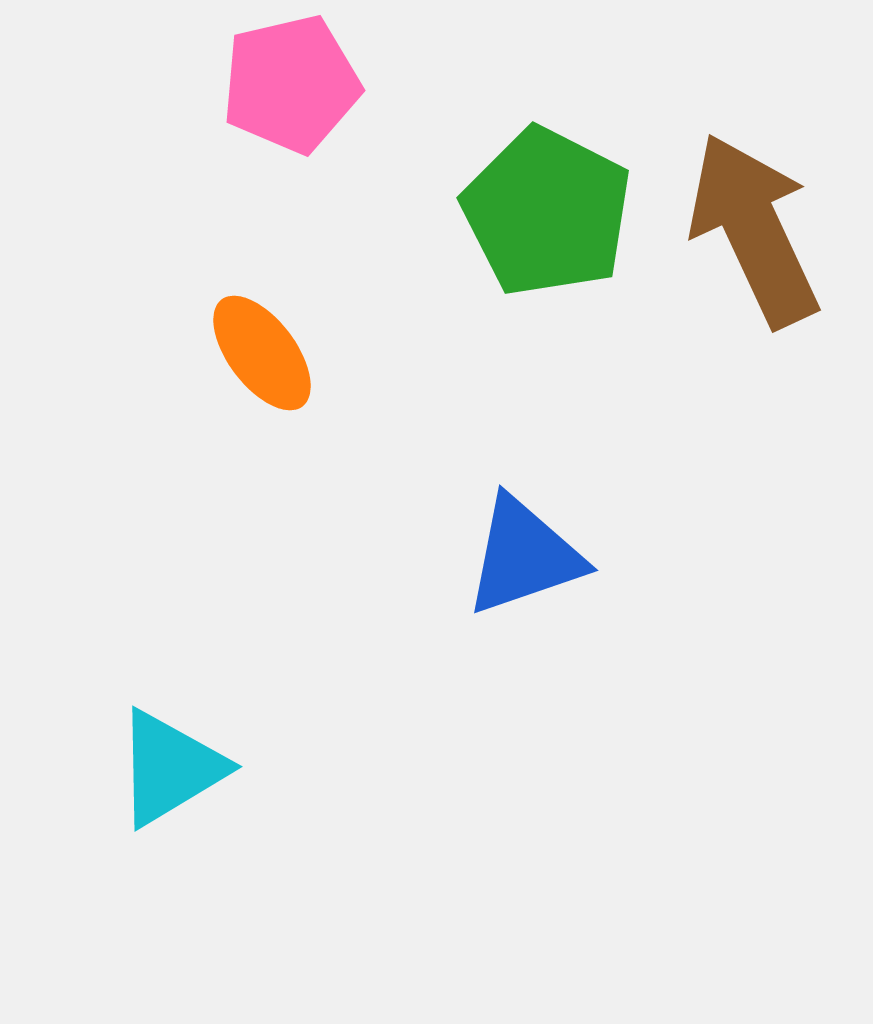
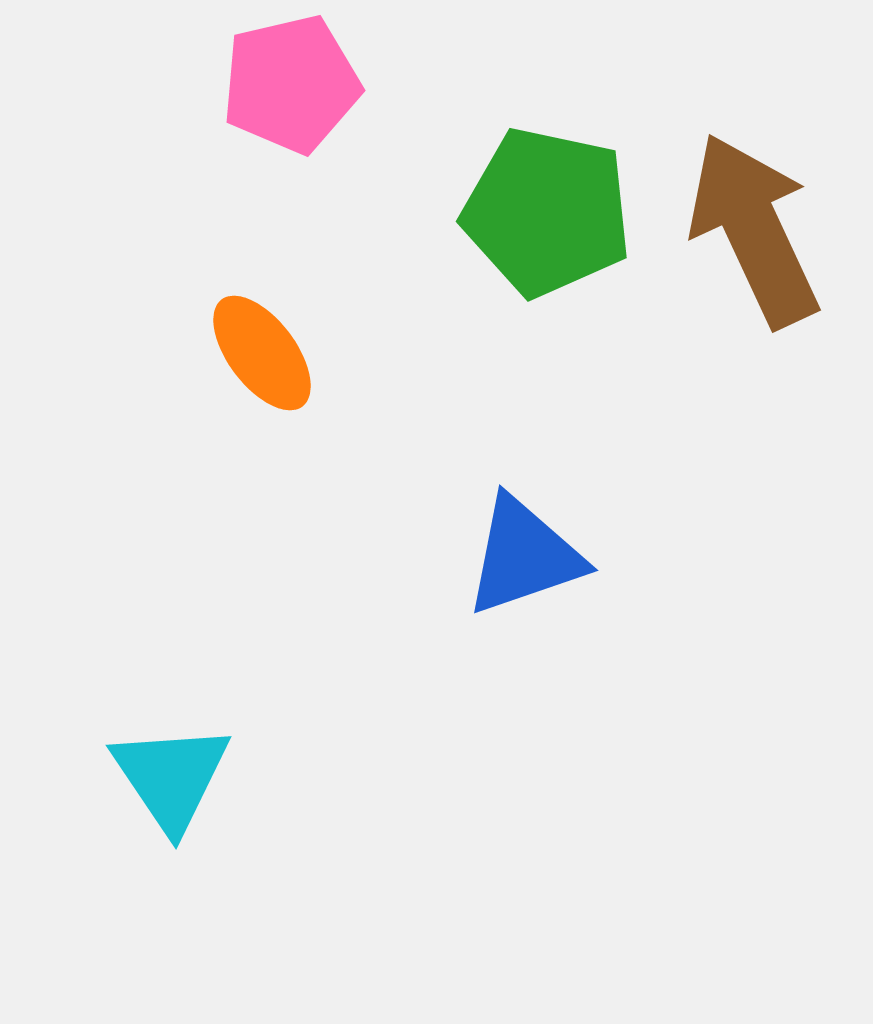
green pentagon: rotated 15 degrees counterclockwise
cyan triangle: moved 1 px right, 9 px down; rotated 33 degrees counterclockwise
